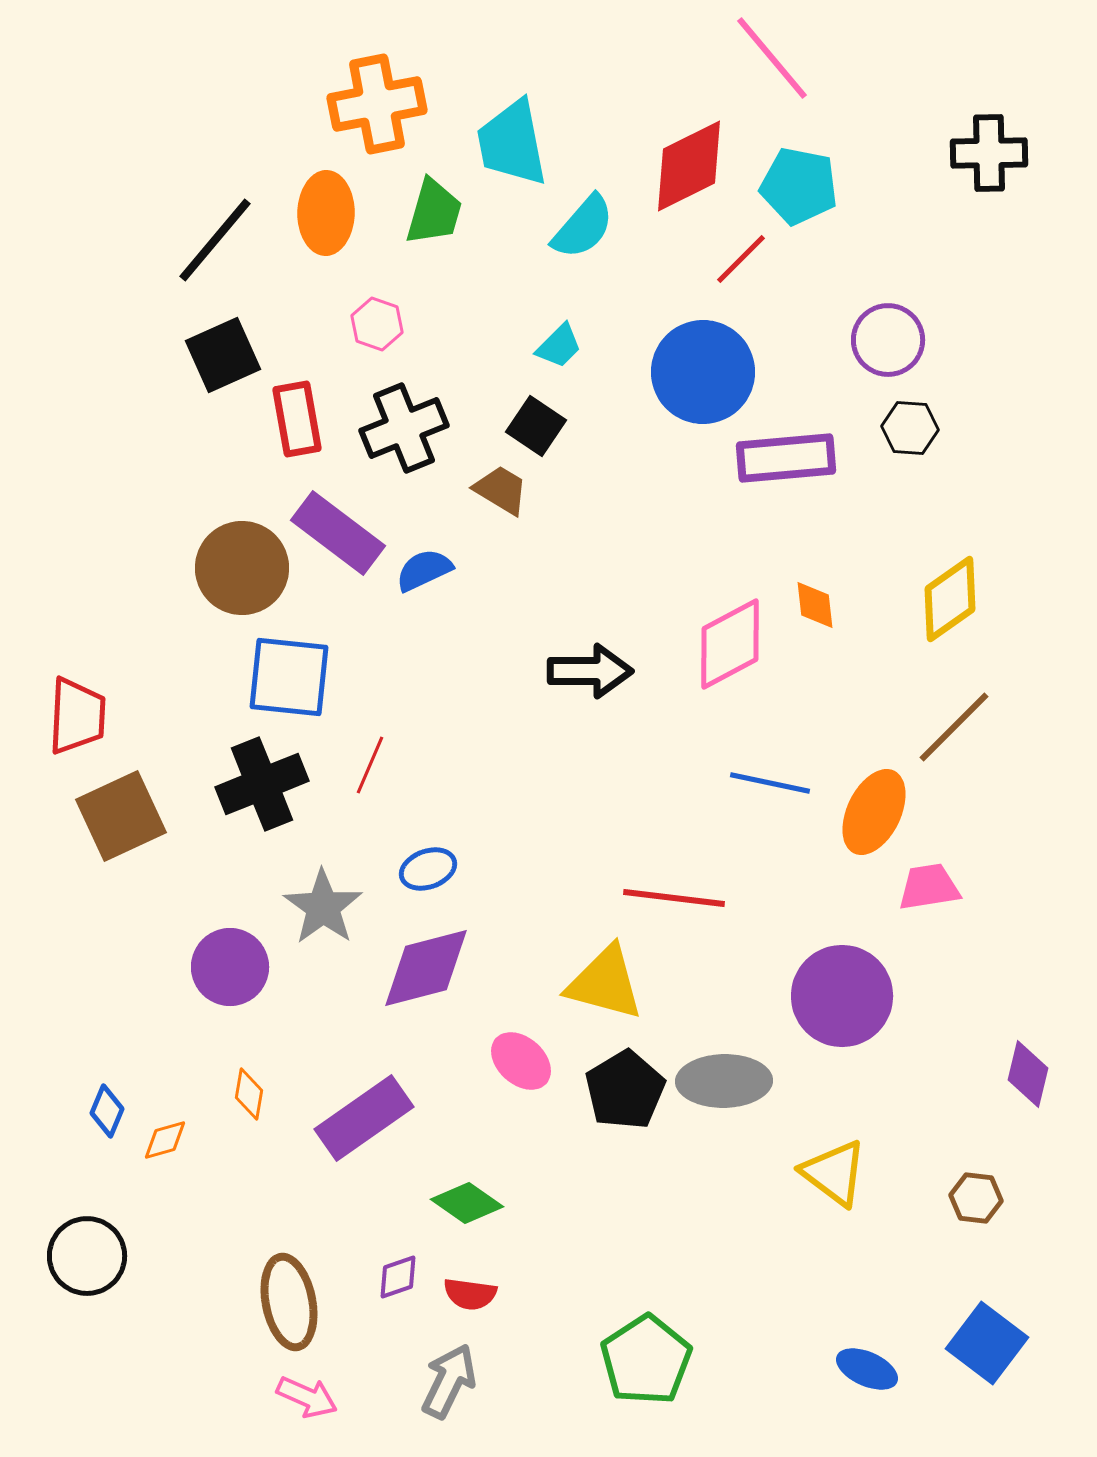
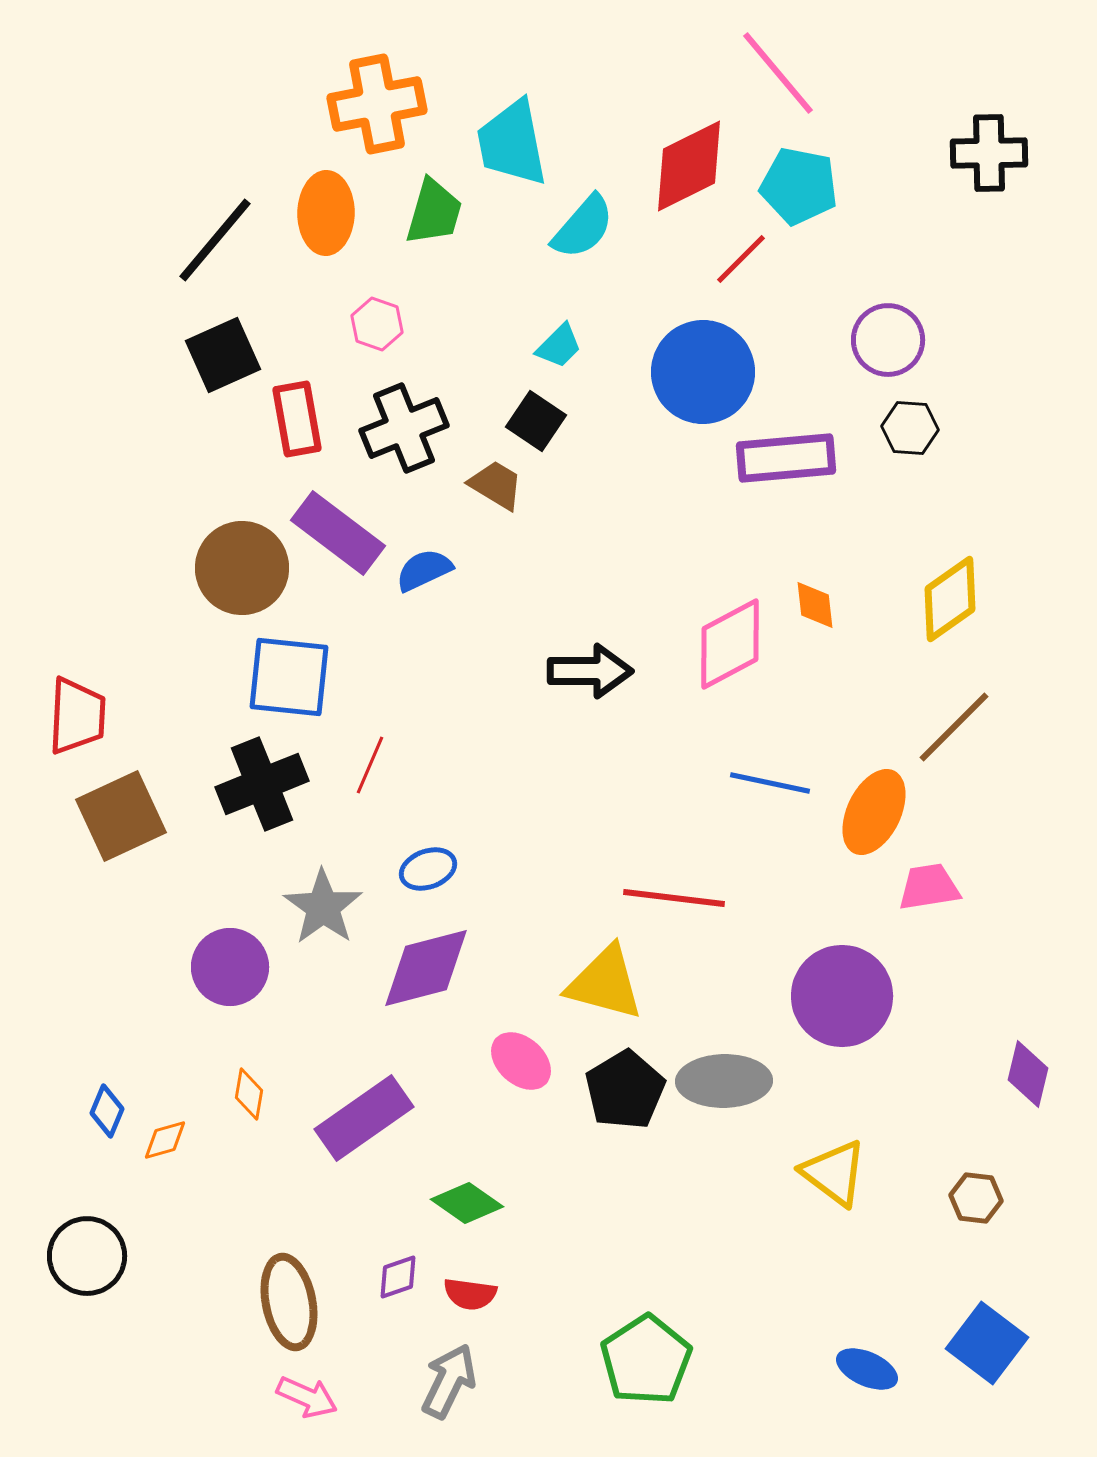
pink line at (772, 58): moved 6 px right, 15 px down
black square at (536, 426): moved 5 px up
brown trapezoid at (501, 490): moved 5 px left, 5 px up
